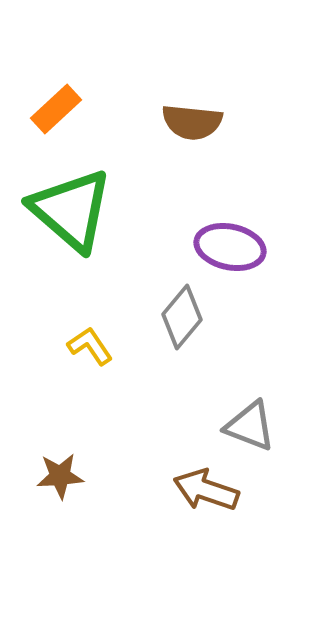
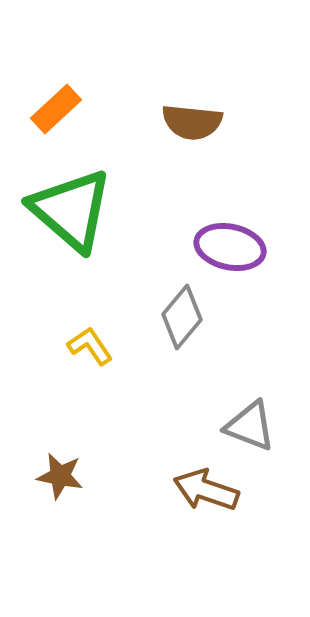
brown star: rotated 15 degrees clockwise
